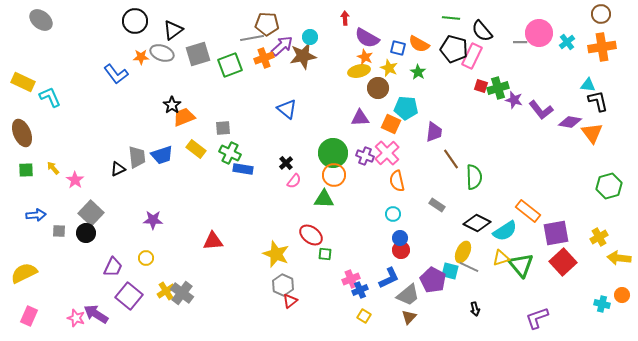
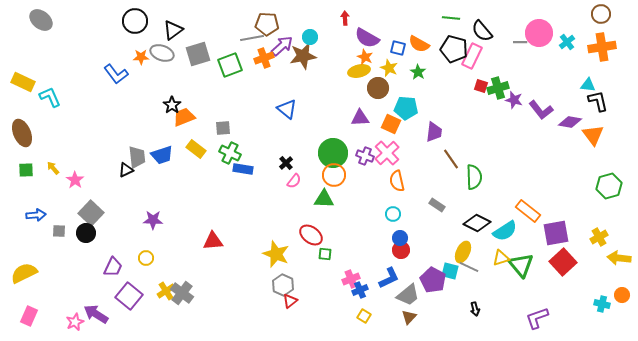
orange triangle at (592, 133): moved 1 px right, 2 px down
black triangle at (118, 169): moved 8 px right, 1 px down
pink star at (76, 318): moved 1 px left, 4 px down; rotated 30 degrees clockwise
